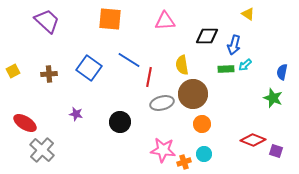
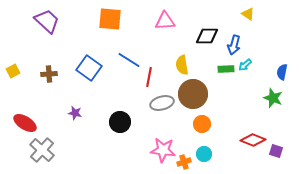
purple star: moved 1 px left, 1 px up
